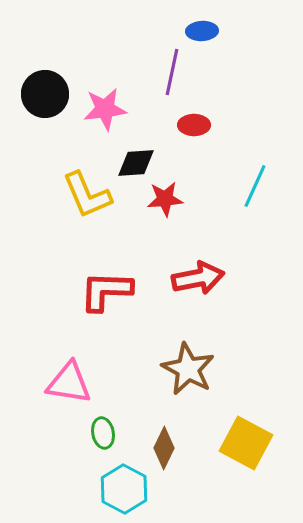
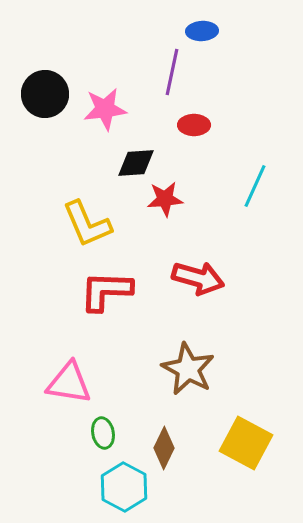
yellow L-shape: moved 29 px down
red arrow: rotated 27 degrees clockwise
cyan hexagon: moved 2 px up
